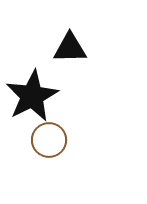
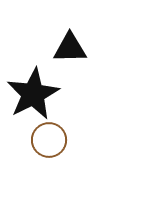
black star: moved 1 px right, 2 px up
